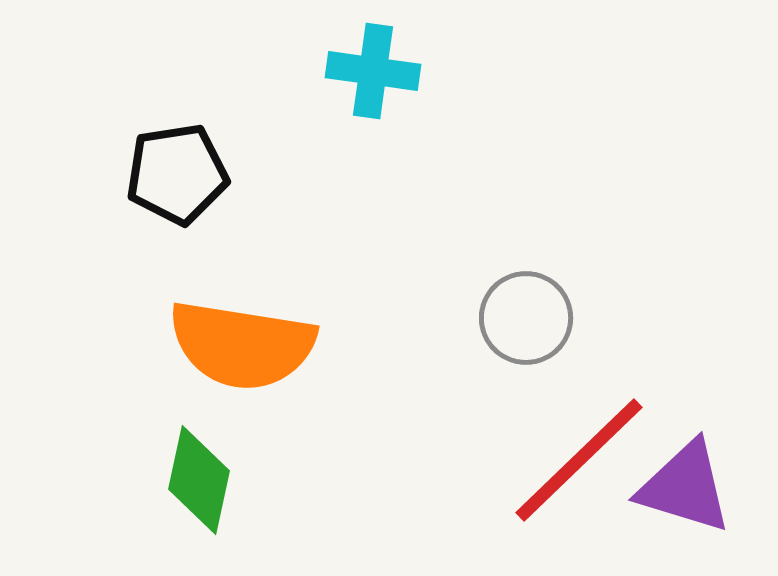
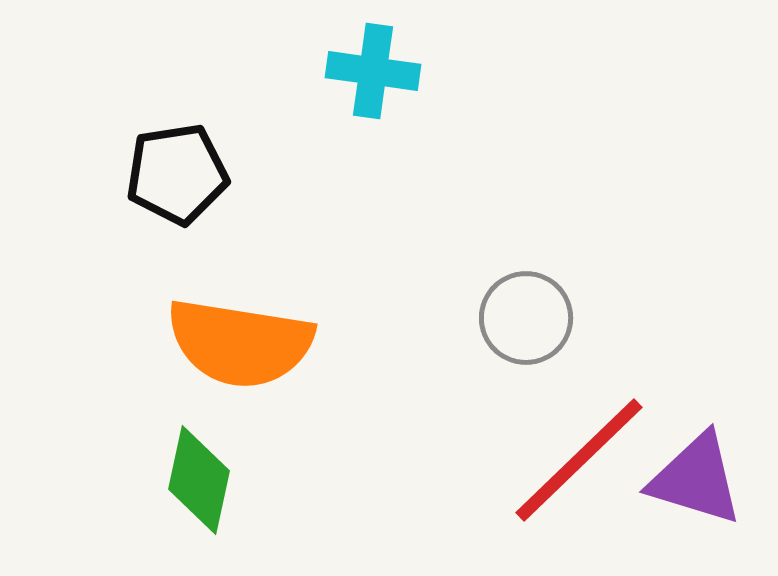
orange semicircle: moved 2 px left, 2 px up
purple triangle: moved 11 px right, 8 px up
